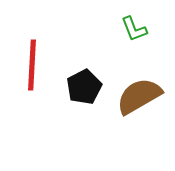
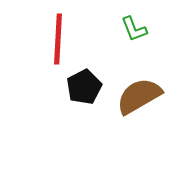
red line: moved 26 px right, 26 px up
